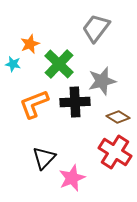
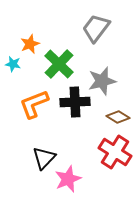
pink star: moved 4 px left, 1 px down
